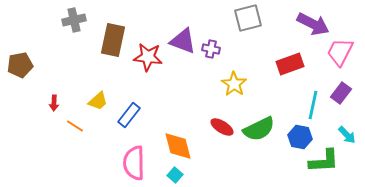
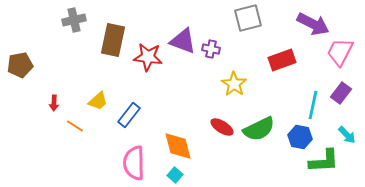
red rectangle: moved 8 px left, 4 px up
